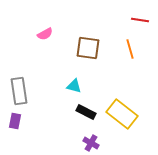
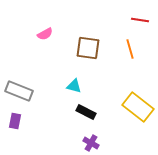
gray rectangle: rotated 60 degrees counterclockwise
yellow rectangle: moved 16 px right, 7 px up
